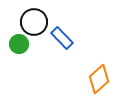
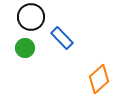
black circle: moved 3 px left, 5 px up
green circle: moved 6 px right, 4 px down
